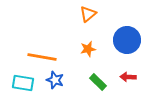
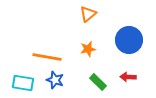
blue circle: moved 2 px right
orange line: moved 5 px right
